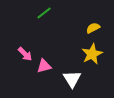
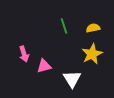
green line: moved 20 px right, 13 px down; rotated 70 degrees counterclockwise
yellow semicircle: rotated 16 degrees clockwise
pink arrow: moved 1 px left; rotated 28 degrees clockwise
